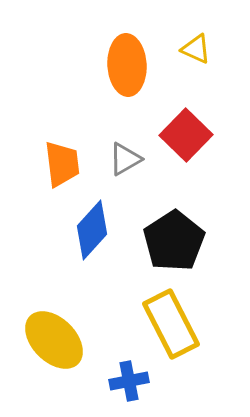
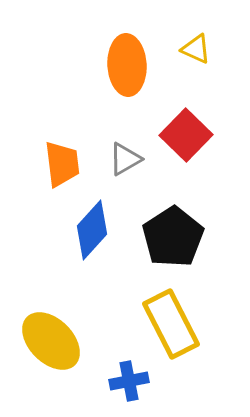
black pentagon: moved 1 px left, 4 px up
yellow ellipse: moved 3 px left, 1 px down
